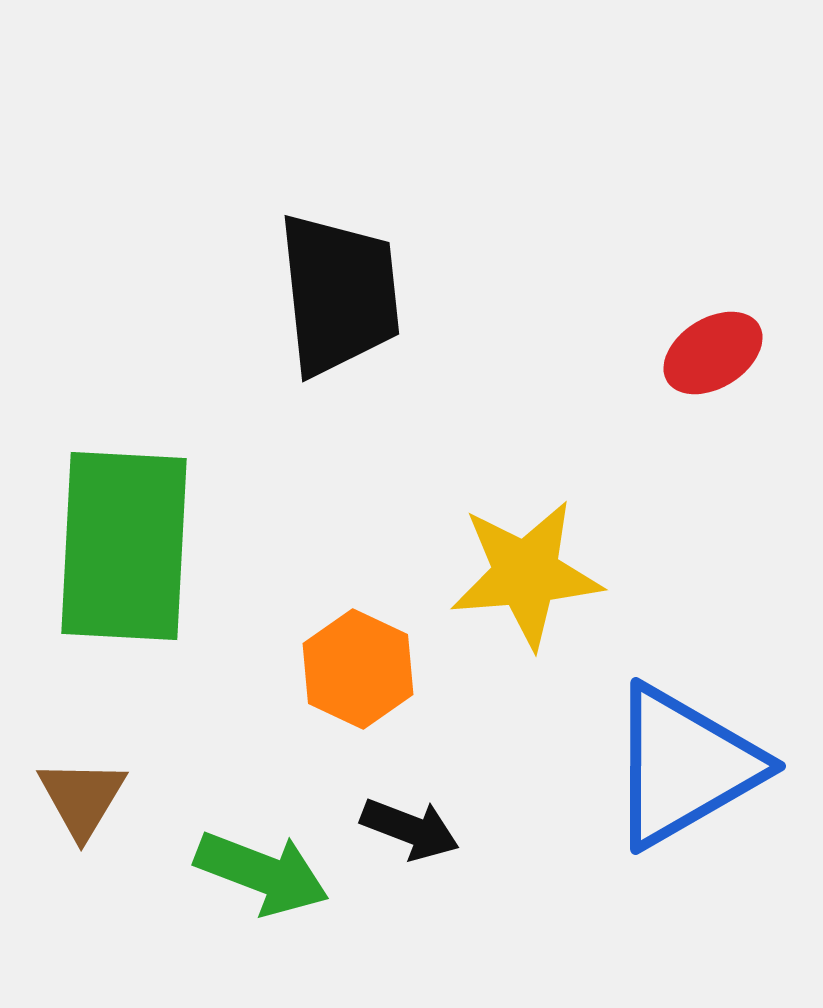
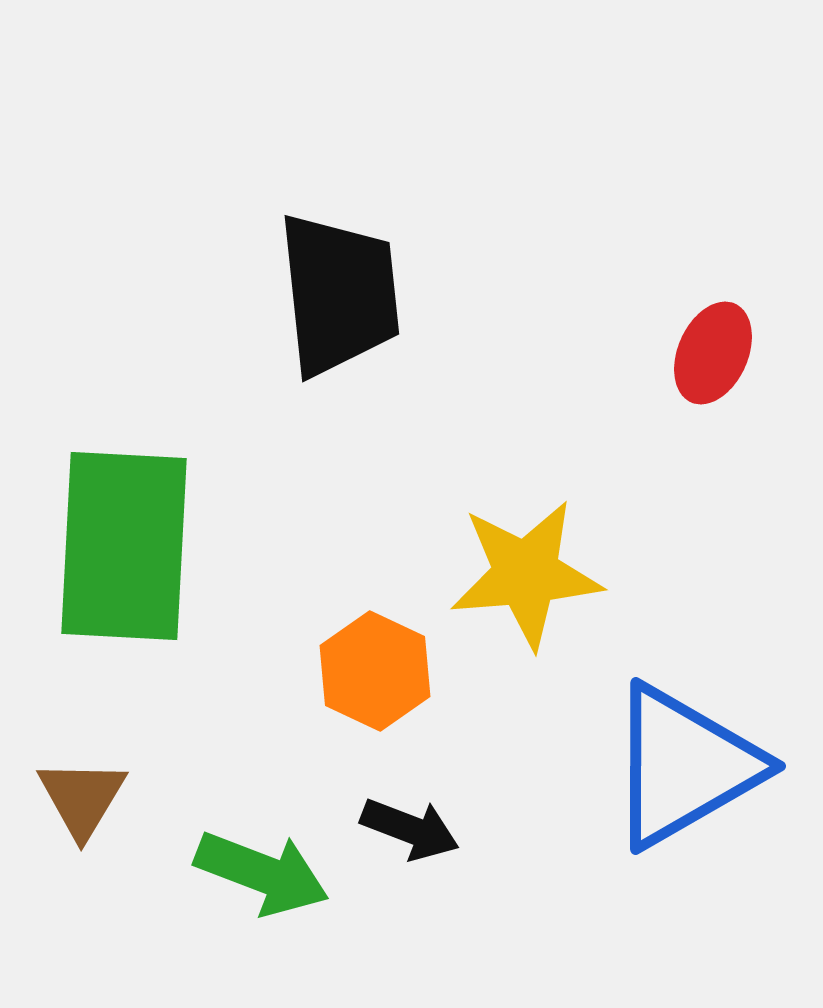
red ellipse: rotated 34 degrees counterclockwise
orange hexagon: moved 17 px right, 2 px down
